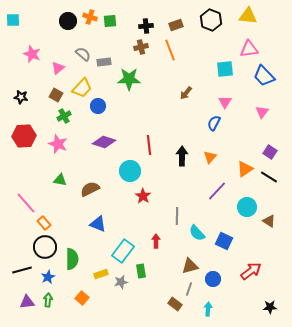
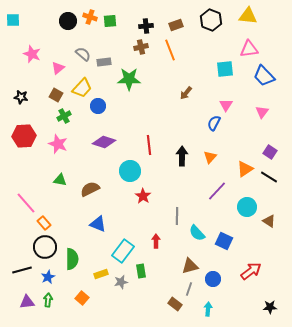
pink triangle at (225, 102): moved 1 px right, 3 px down
